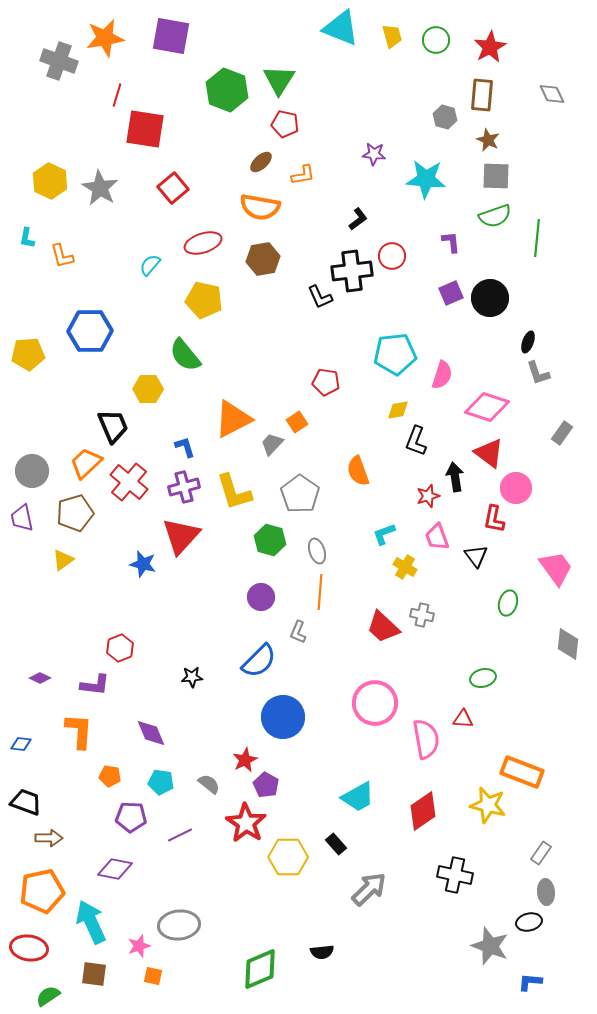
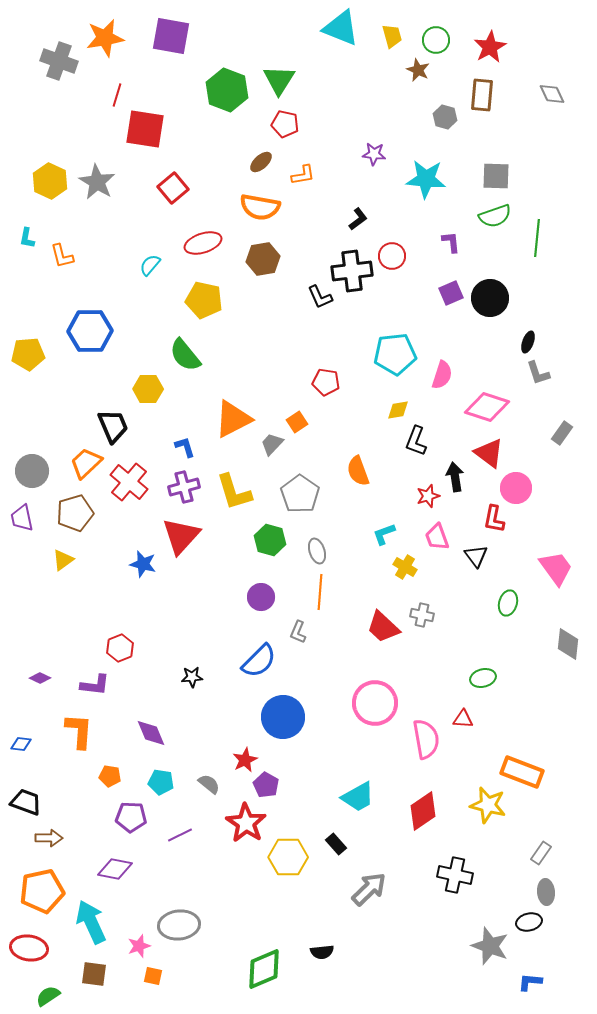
brown star at (488, 140): moved 70 px left, 70 px up
gray star at (100, 188): moved 3 px left, 6 px up
green diamond at (260, 969): moved 4 px right
